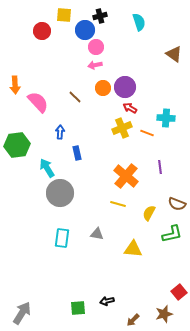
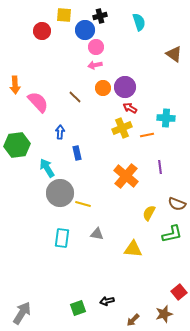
orange line: moved 2 px down; rotated 32 degrees counterclockwise
yellow line: moved 35 px left
green square: rotated 14 degrees counterclockwise
